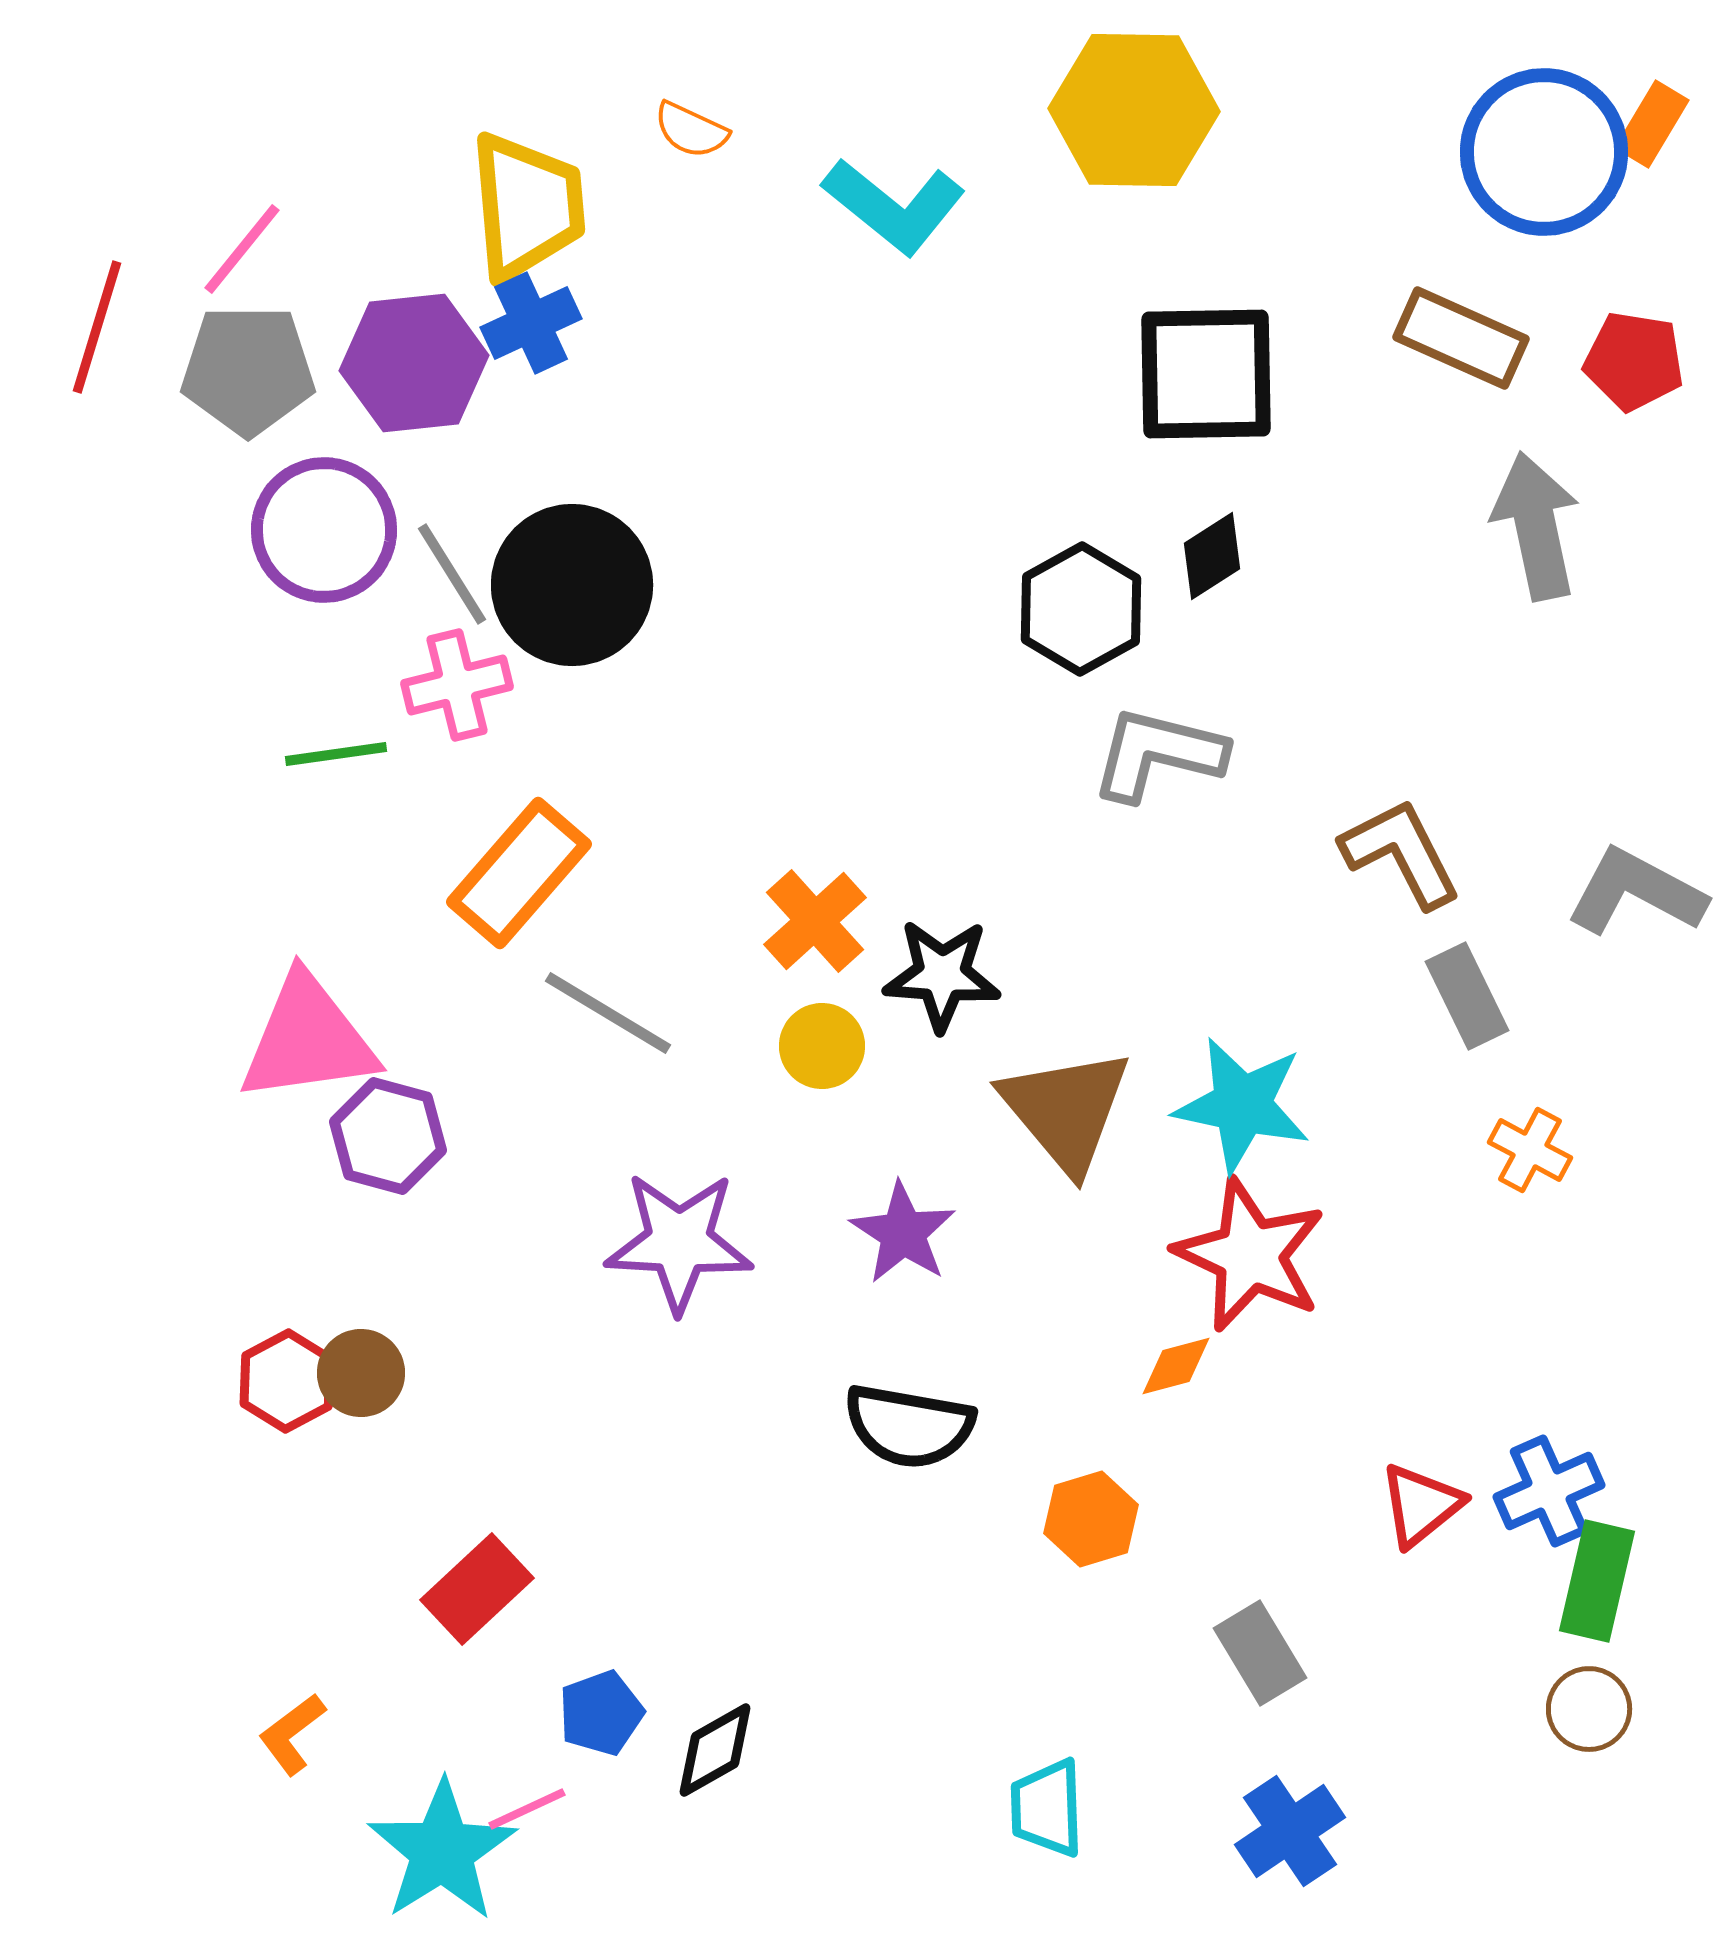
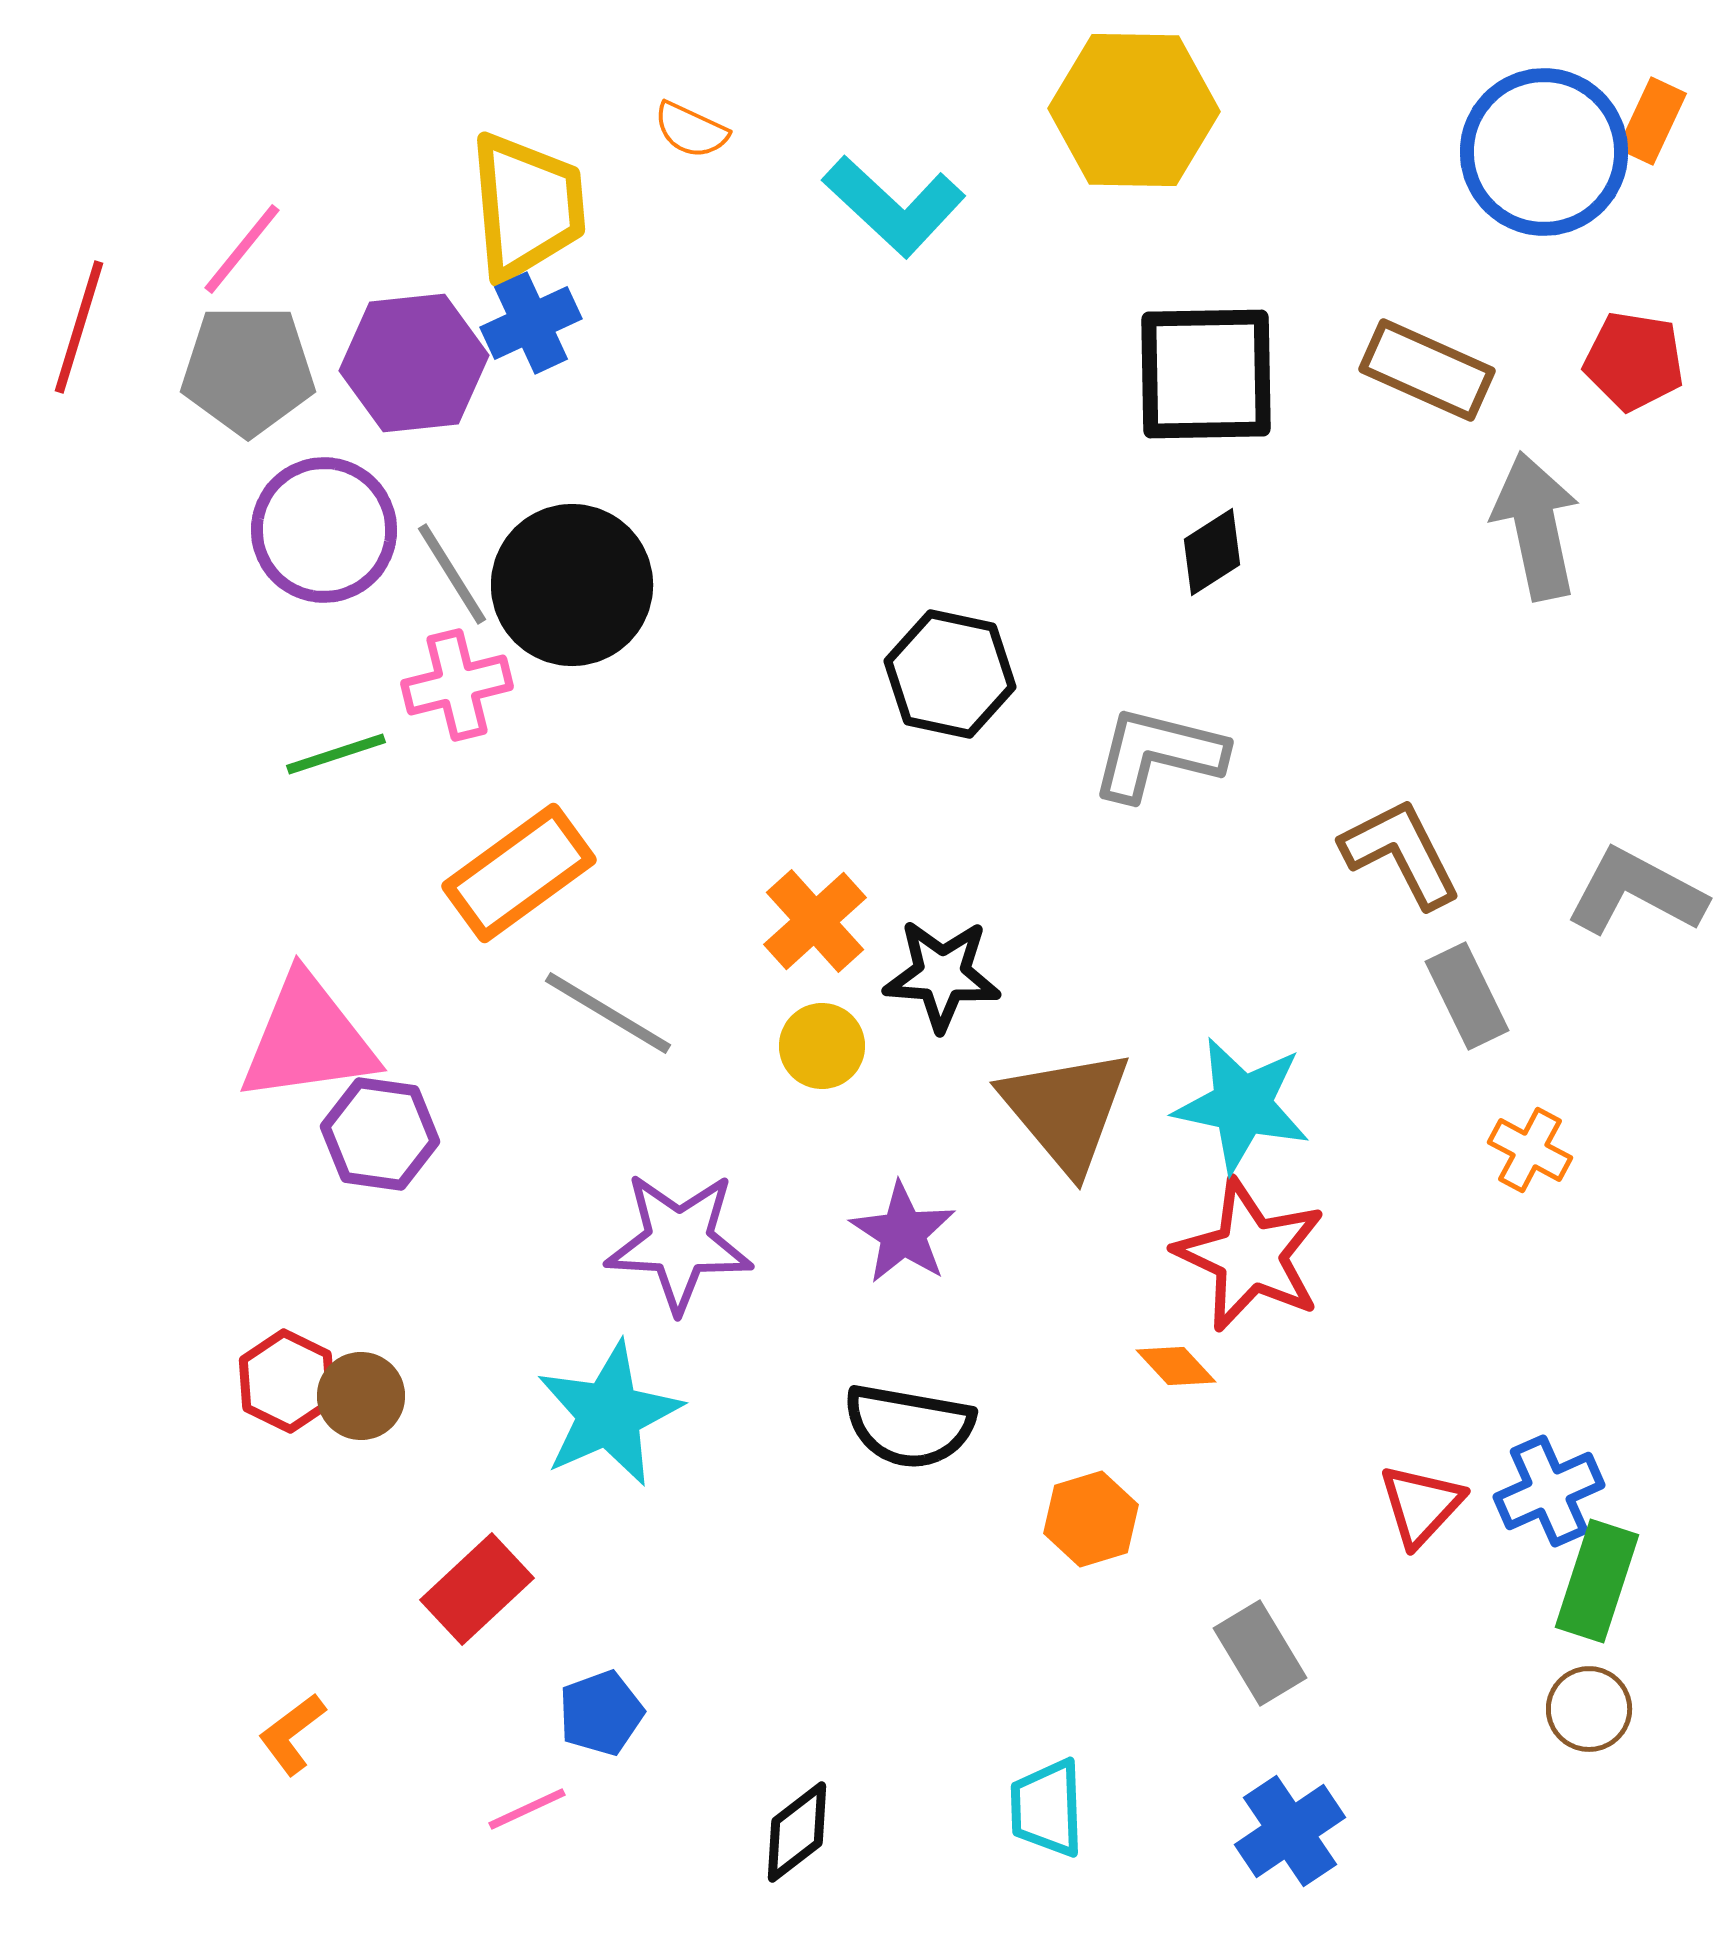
orange rectangle at (1652, 124): moved 3 px up; rotated 6 degrees counterclockwise
cyan L-shape at (894, 206): rotated 4 degrees clockwise
red line at (97, 327): moved 18 px left
brown rectangle at (1461, 338): moved 34 px left, 32 px down
black diamond at (1212, 556): moved 4 px up
black hexagon at (1081, 609): moved 131 px left, 65 px down; rotated 19 degrees counterclockwise
green line at (336, 754): rotated 10 degrees counterclockwise
orange rectangle at (519, 873): rotated 13 degrees clockwise
purple hexagon at (388, 1136): moved 8 px left, 2 px up; rotated 7 degrees counterclockwise
orange diamond at (1176, 1366): rotated 62 degrees clockwise
brown circle at (361, 1373): moved 23 px down
red hexagon at (287, 1381): rotated 6 degrees counterclockwise
red triangle at (1421, 1505): rotated 8 degrees counterclockwise
green rectangle at (1597, 1581): rotated 5 degrees clockwise
black diamond at (715, 1750): moved 82 px right, 82 px down; rotated 8 degrees counterclockwise
cyan star at (442, 1851): moved 167 px right, 437 px up; rotated 8 degrees clockwise
